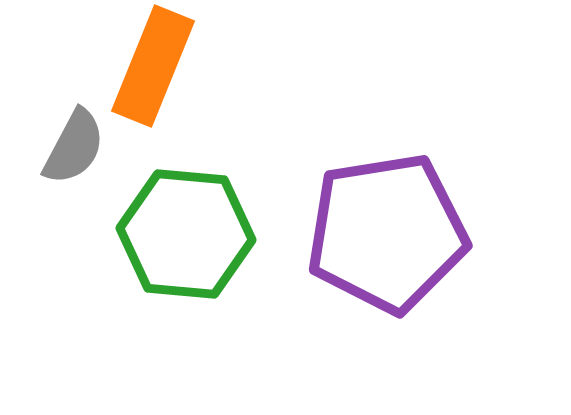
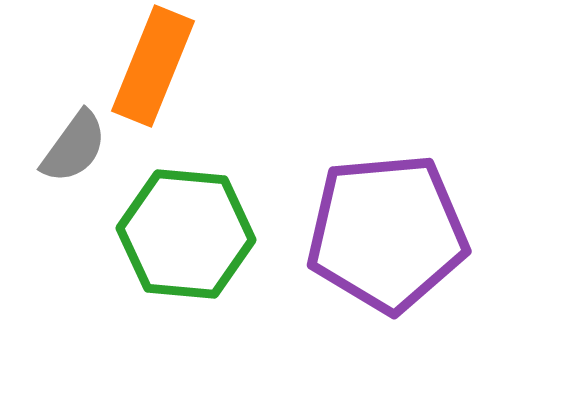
gray semicircle: rotated 8 degrees clockwise
purple pentagon: rotated 4 degrees clockwise
